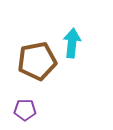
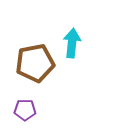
brown pentagon: moved 2 px left, 2 px down
